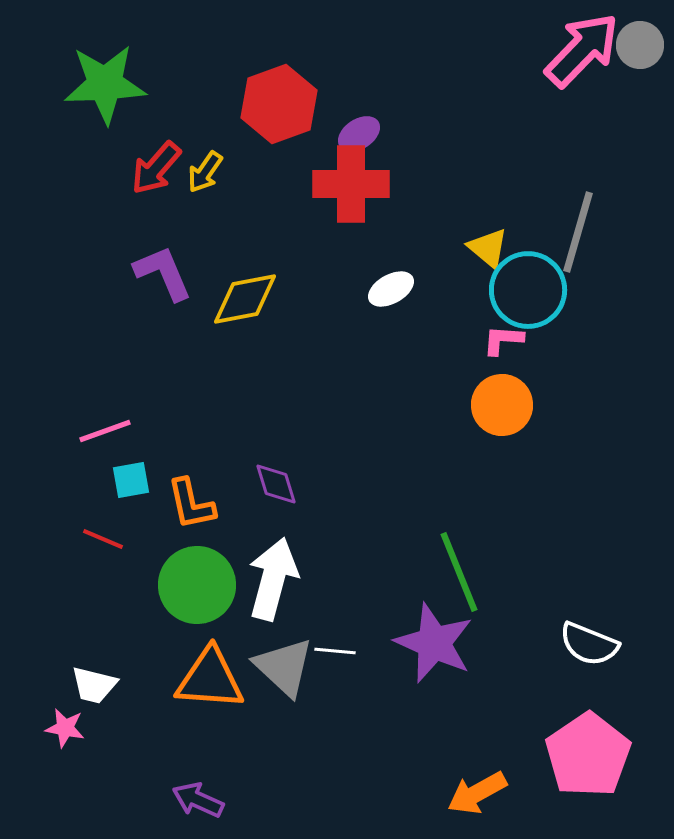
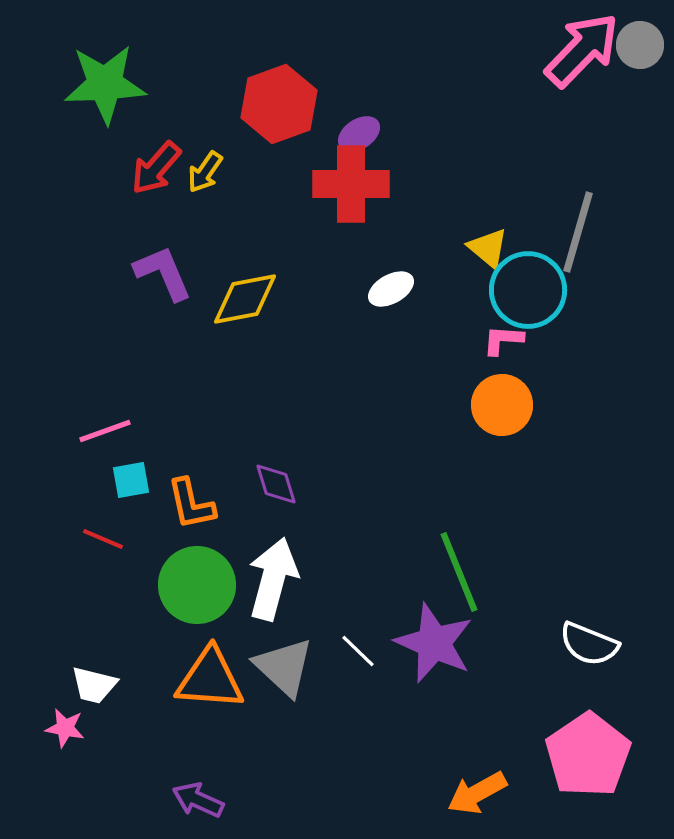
white line: moved 23 px right; rotated 39 degrees clockwise
